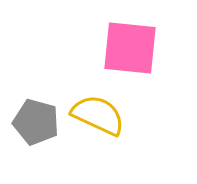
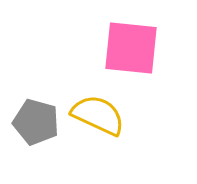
pink square: moved 1 px right
